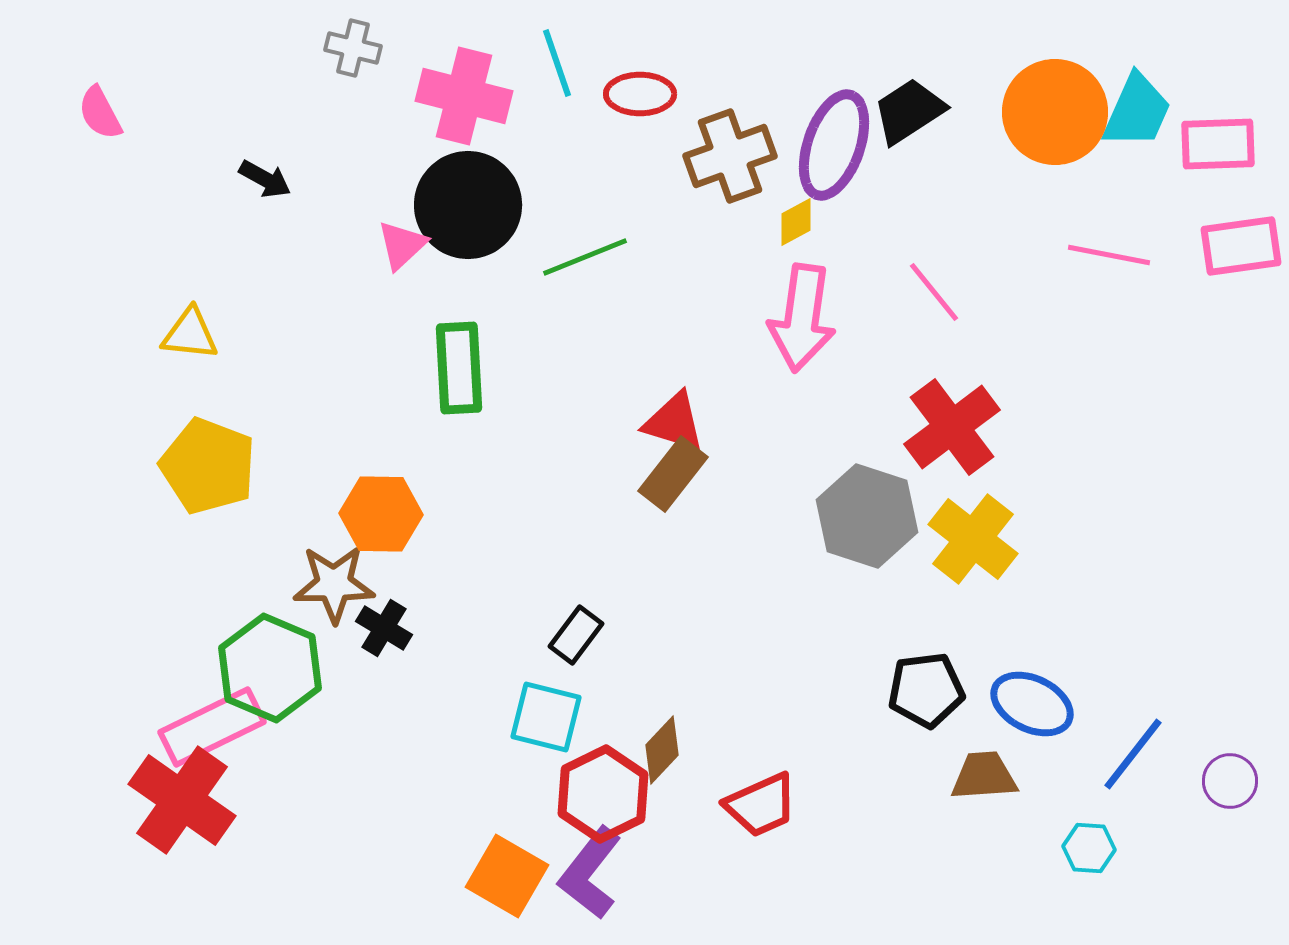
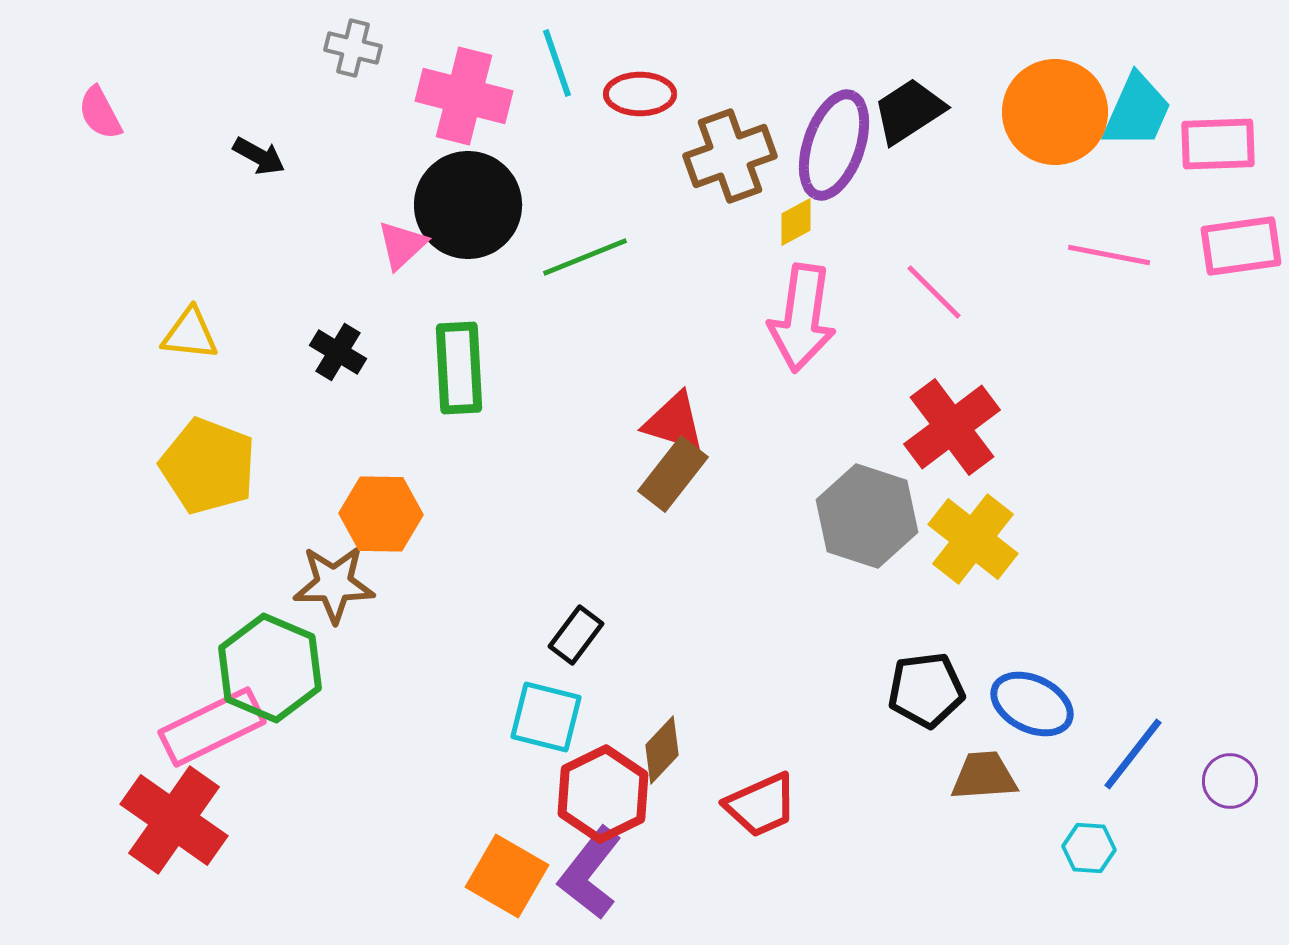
black arrow at (265, 179): moved 6 px left, 23 px up
pink line at (934, 292): rotated 6 degrees counterclockwise
black cross at (384, 628): moved 46 px left, 276 px up
red cross at (182, 800): moved 8 px left, 20 px down
